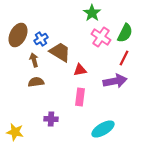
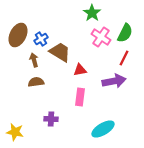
purple arrow: moved 1 px left
